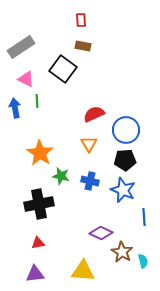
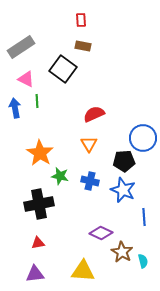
blue circle: moved 17 px right, 8 px down
black pentagon: moved 1 px left, 1 px down
green star: moved 1 px left
